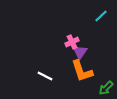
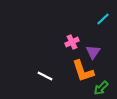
cyan line: moved 2 px right, 3 px down
purple triangle: moved 13 px right
orange L-shape: moved 1 px right
green arrow: moved 5 px left
